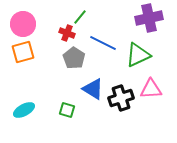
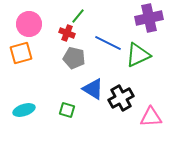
green line: moved 2 px left, 1 px up
pink circle: moved 6 px right
blue line: moved 5 px right
orange square: moved 2 px left, 1 px down
gray pentagon: rotated 20 degrees counterclockwise
pink triangle: moved 28 px down
black cross: rotated 10 degrees counterclockwise
cyan ellipse: rotated 10 degrees clockwise
